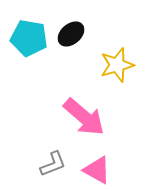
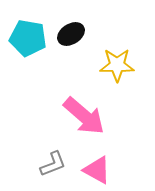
black ellipse: rotated 8 degrees clockwise
cyan pentagon: moved 1 px left
yellow star: rotated 16 degrees clockwise
pink arrow: moved 1 px up
